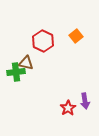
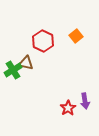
green cross: moved 3 px left, 2 px up; rotated 24 degrees counterclockwise
